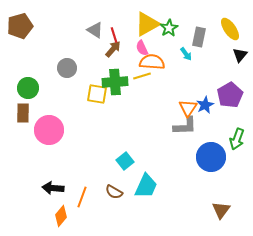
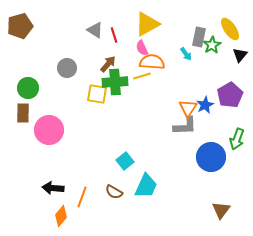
green star: moved 43 px right, 17 px down
brown arrow: moved 5 px left, 15 px down
